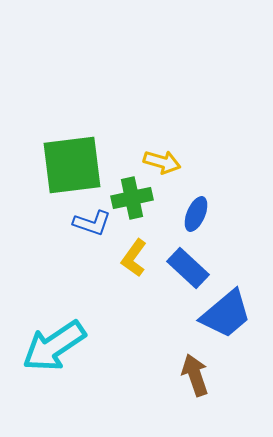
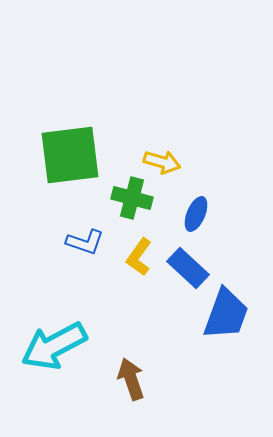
green square: moved 2 px left, 10 px up
green cross: rotated 27 degrees clockwise
blue L-shape: moved 7 px left, 19 px down
yellow L-shape: moved 5 px right, 1 px up
blue trapezoid: rotated 30 degrees counterclockwise
cyan arrow: rotated 6 degrees clockwise
brown arrow: moved 64 px left, 4 px down
